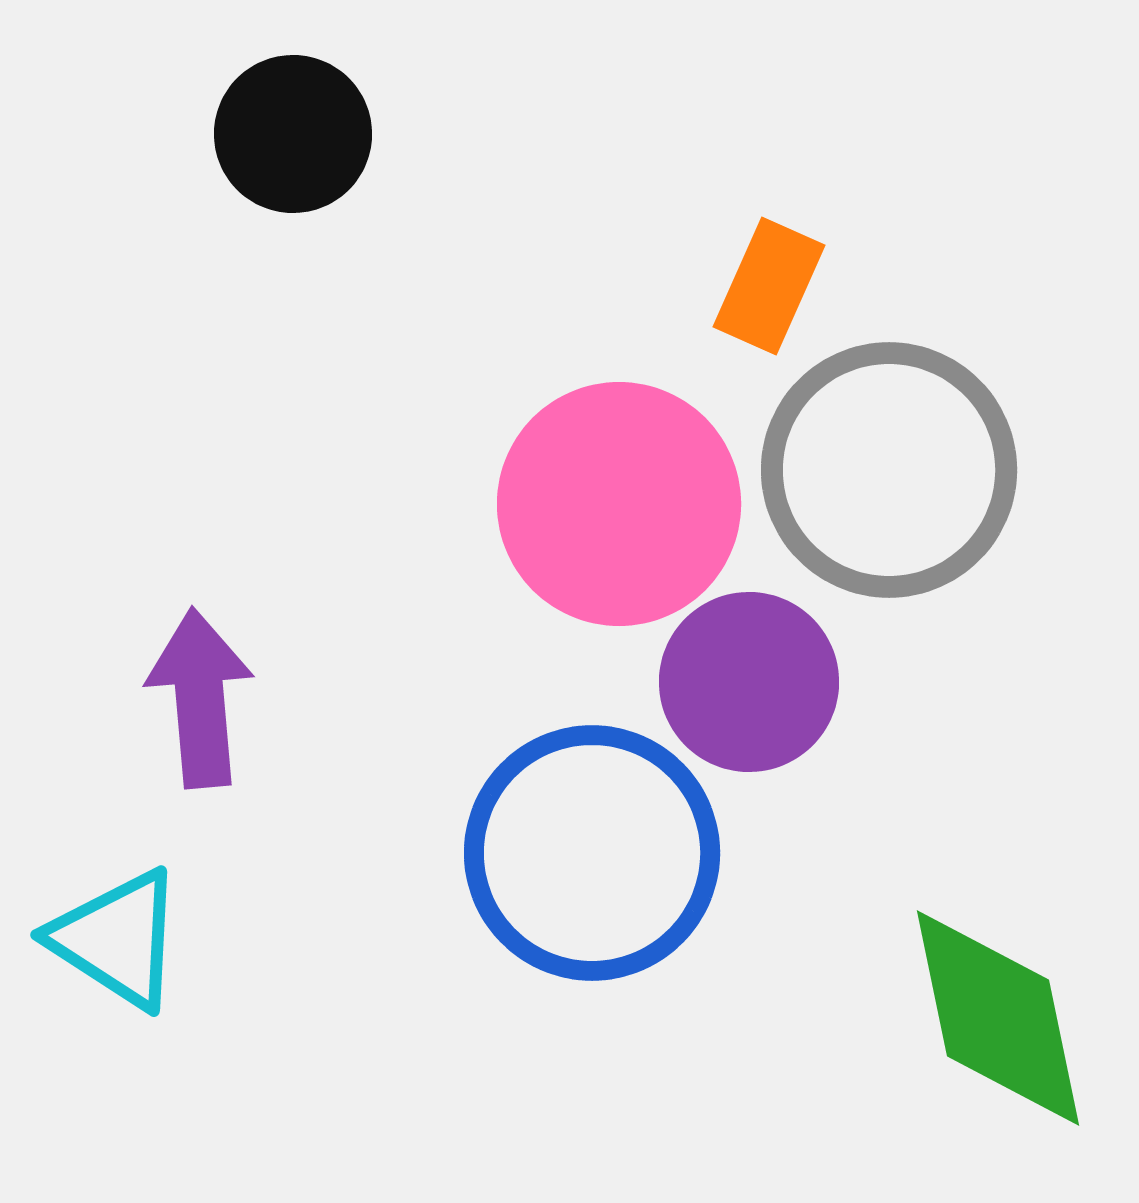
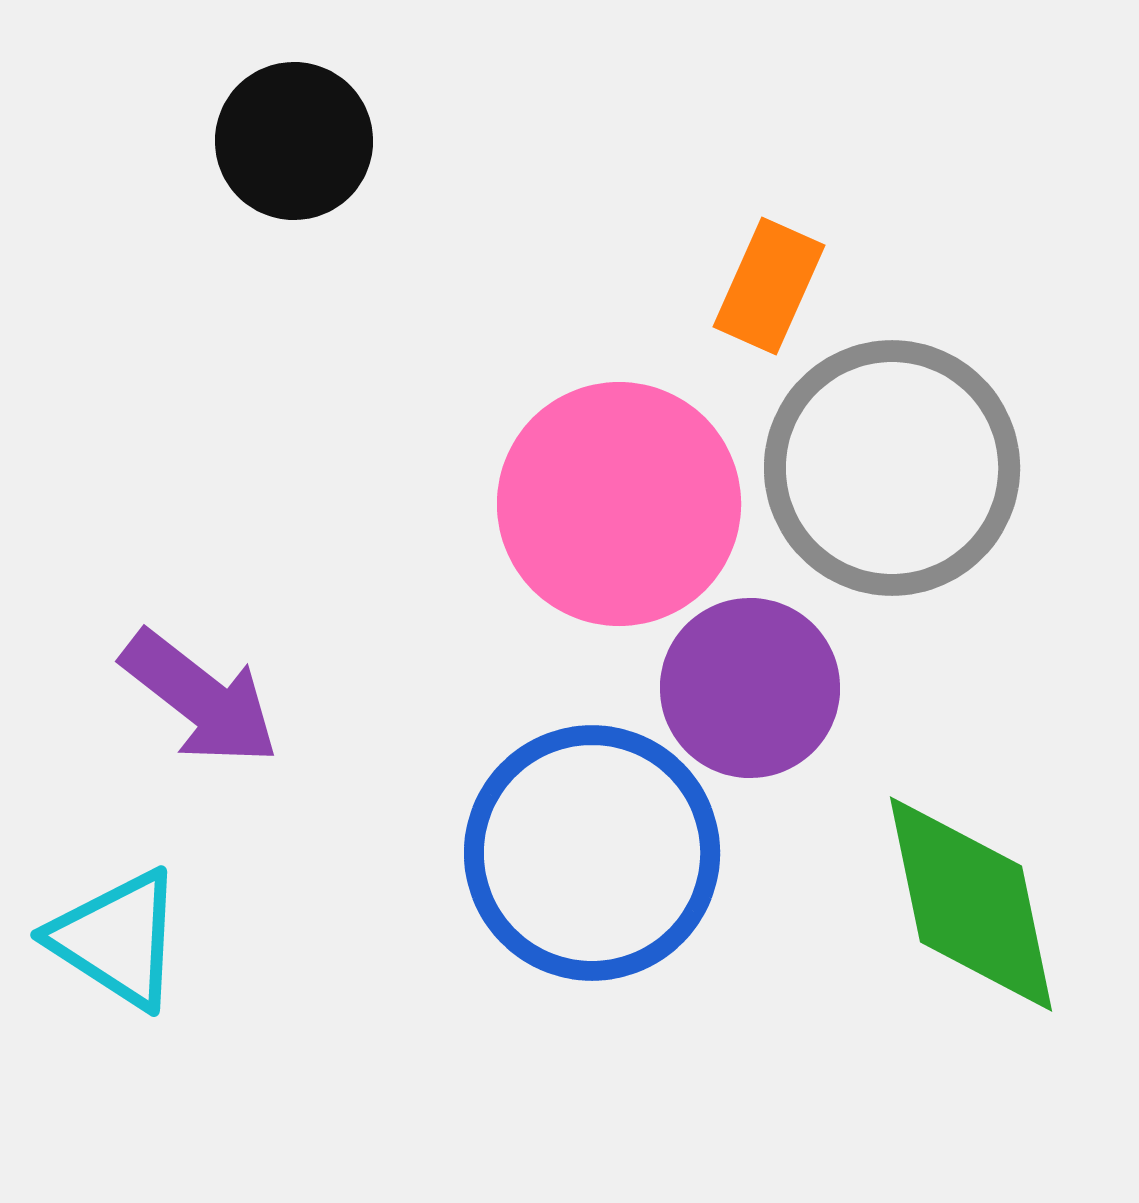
black circle: moved 1 px right, 7 px down
gray circle: moved 3 px right, 2 px up
purple circle: moved 1 px right, 6 px down
purple arrow: rotated 133 degrees clockwise
green diamond: moved 27 px left, 114 px up
